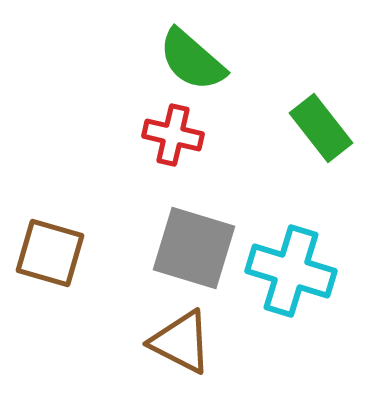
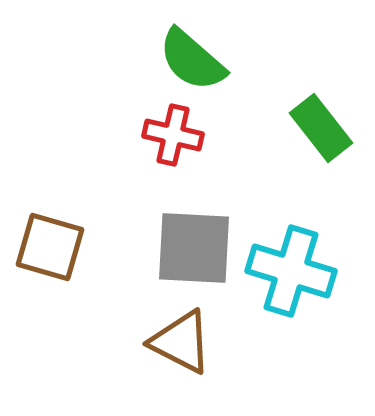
gray square: rotated 14 degrees counterclockwise
brown square: moved 6 px up
